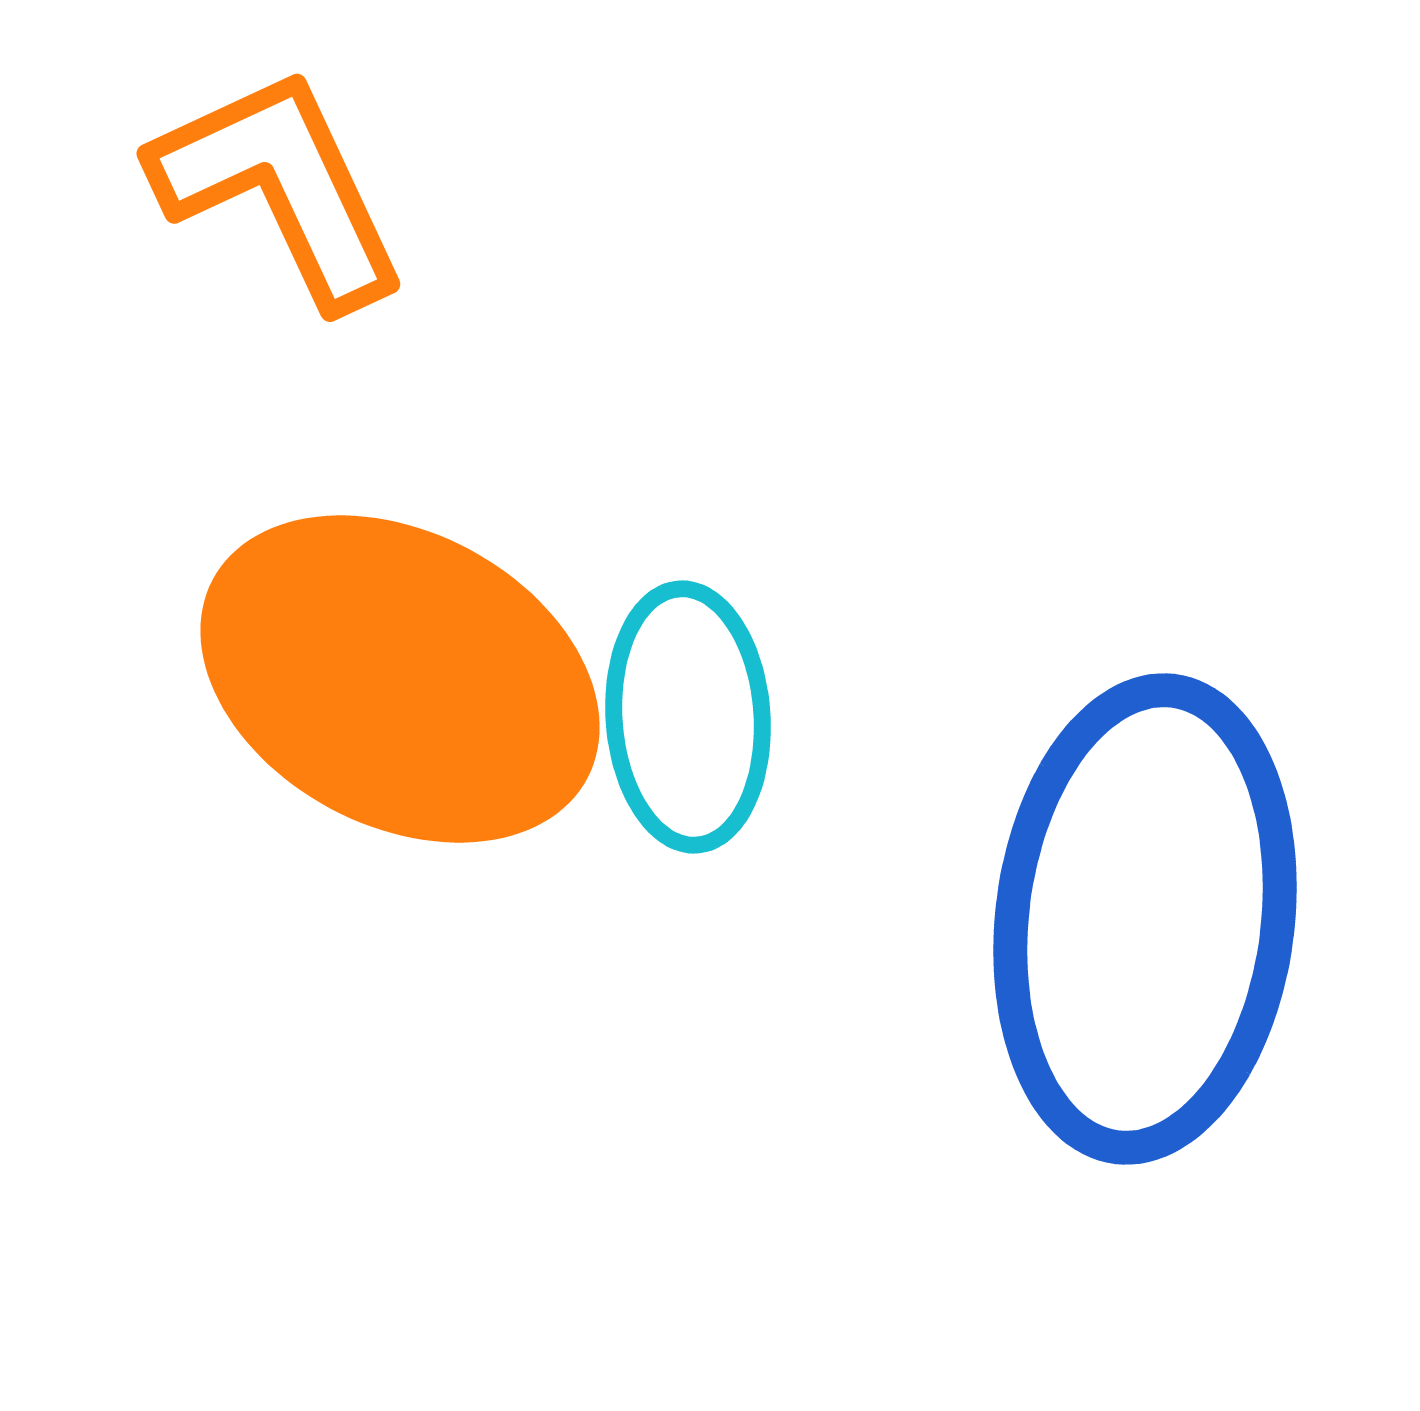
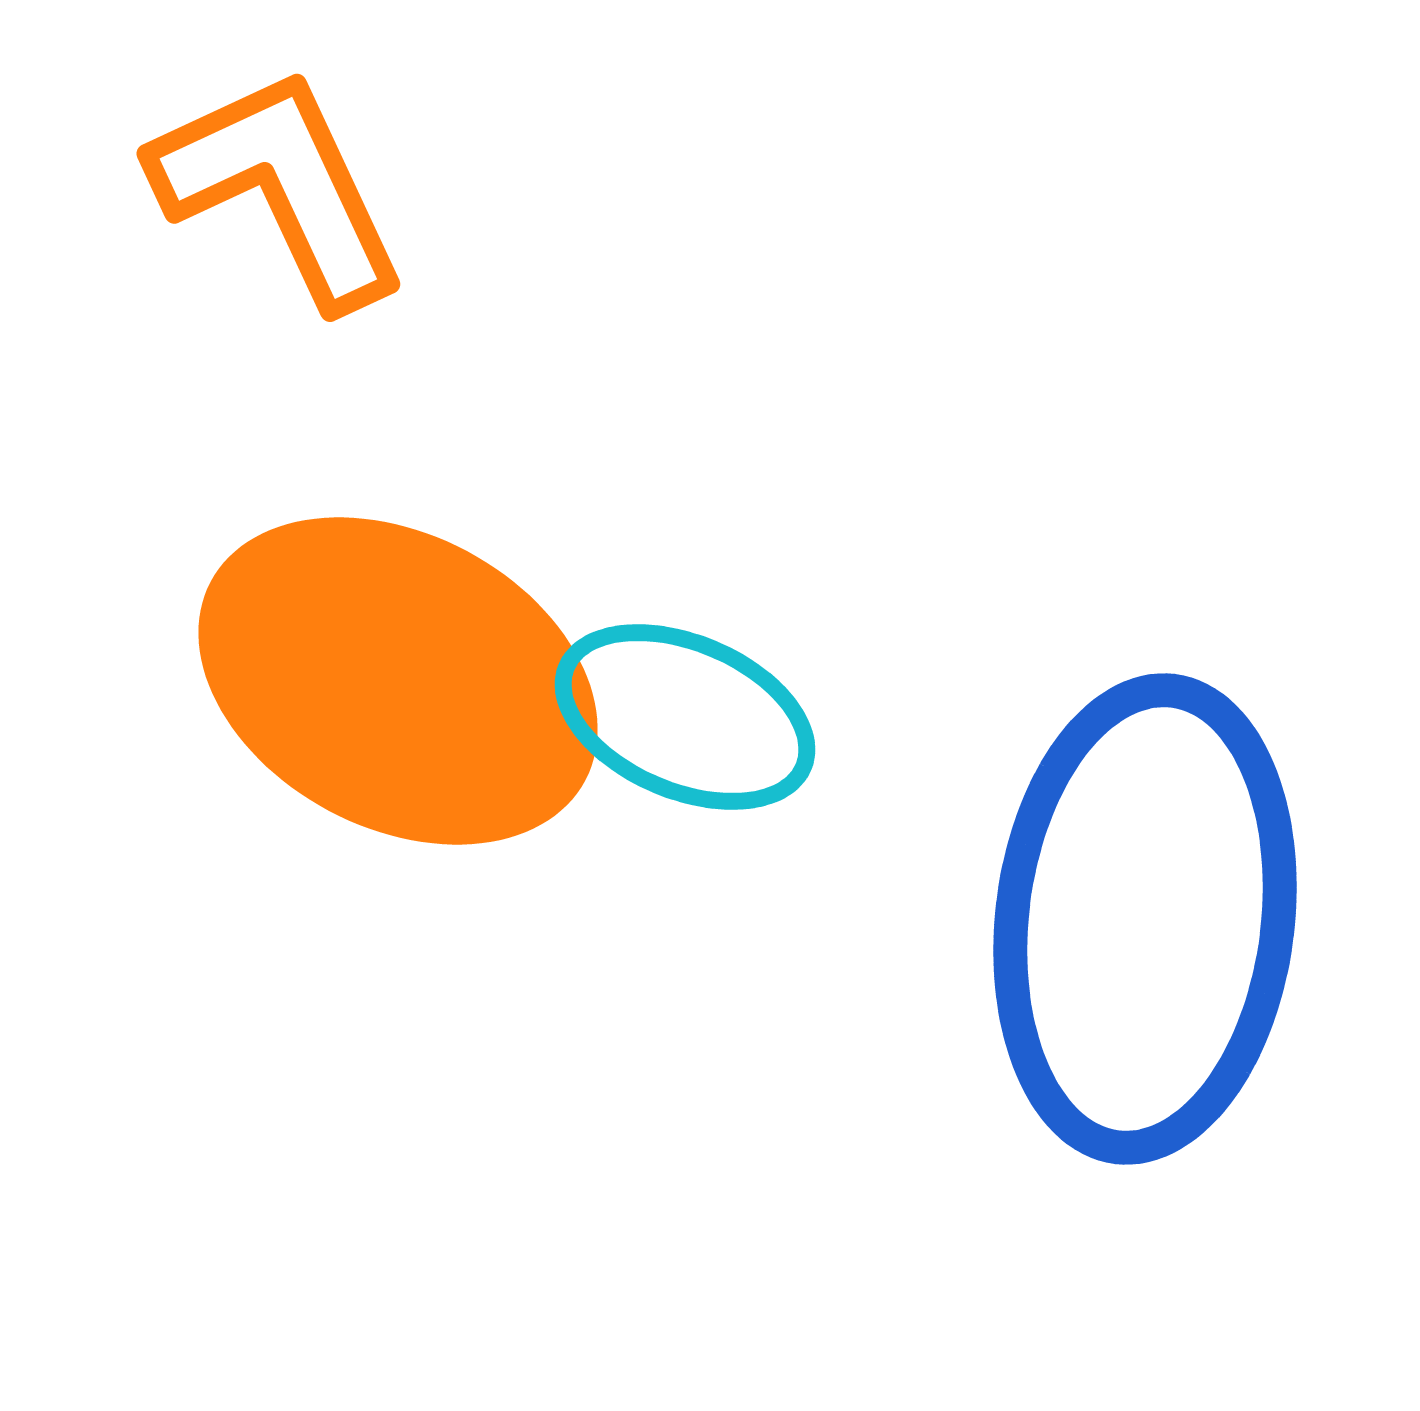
orange ellipse: moved 2 px left, 2 px down
cyan ellipse: moved 3 px left; rotated 63 degrees counterclockwise
